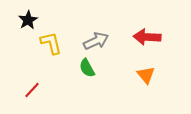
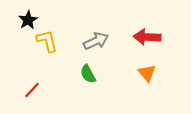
yellow L-shape: moved 4 px left, 2 px up
green semicircle: moved 1 px right, 6 px down
orange triangle: moved 1 px right, 2 px up
